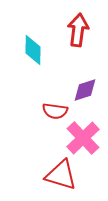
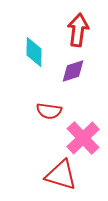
cyan diamond: moved 1 px right, 2 px down
purple diamond: moved 12 px left, 19 px up
red semicircle: moved 6 px left
